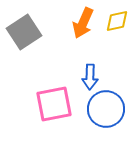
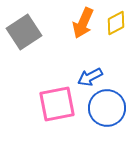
yellow diamond: moved 1 px left, 2 px down; rotated 15 degrees counterclockwise
blue arrow: rotated 60 degrees clockwise
pink square: moved 3 px right
blue circle: moved 1 px right, 1 px up
